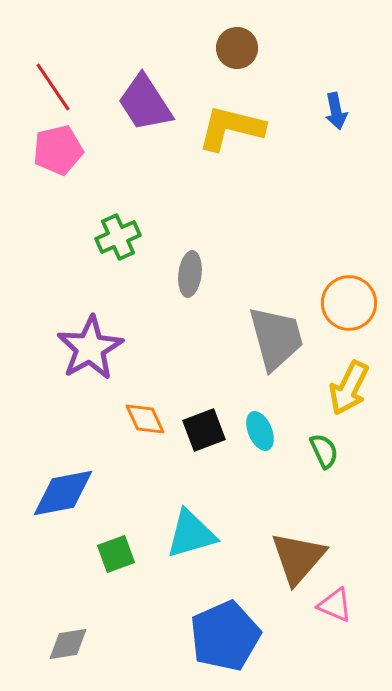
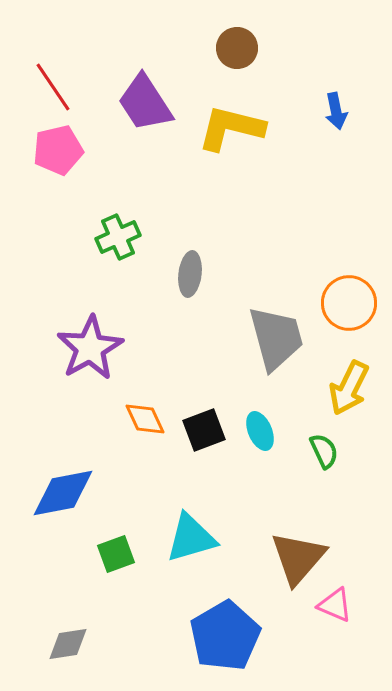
cyan triangle: moved 4 px down
blue pentagon: rotated 6 degrees counterclockwise
